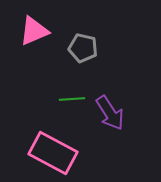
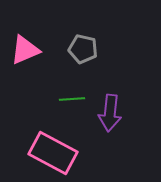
pink triangle: moved 9 px left, 19 px down
gray pentagon: moved 1 px down
purple arrow: rotated 39 degrees clockwise
